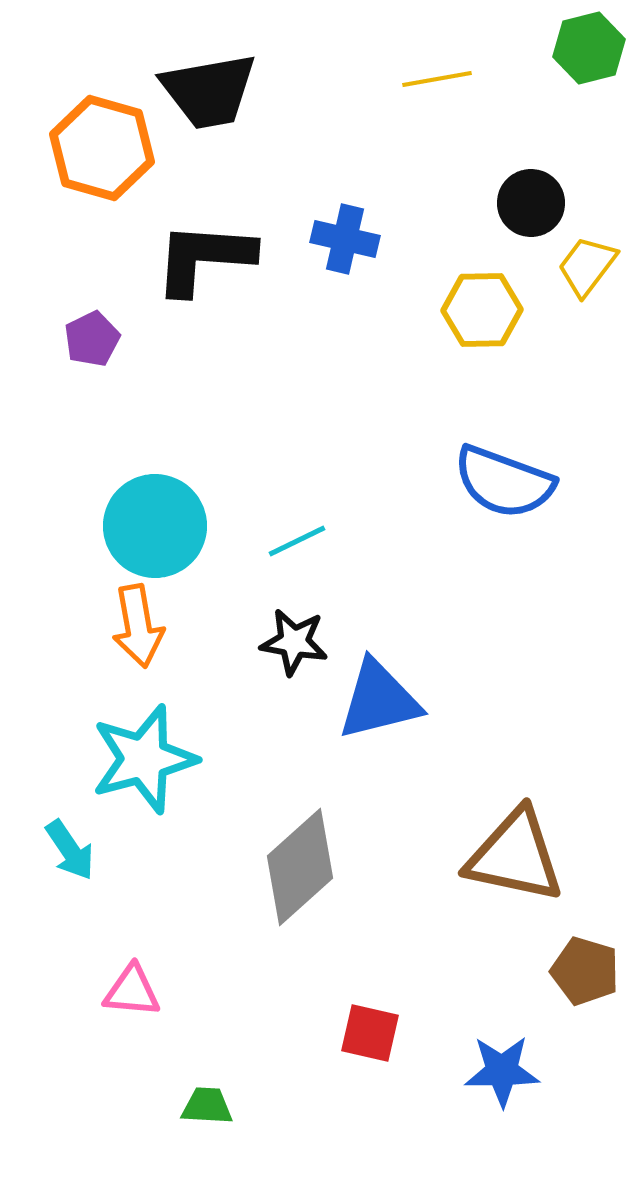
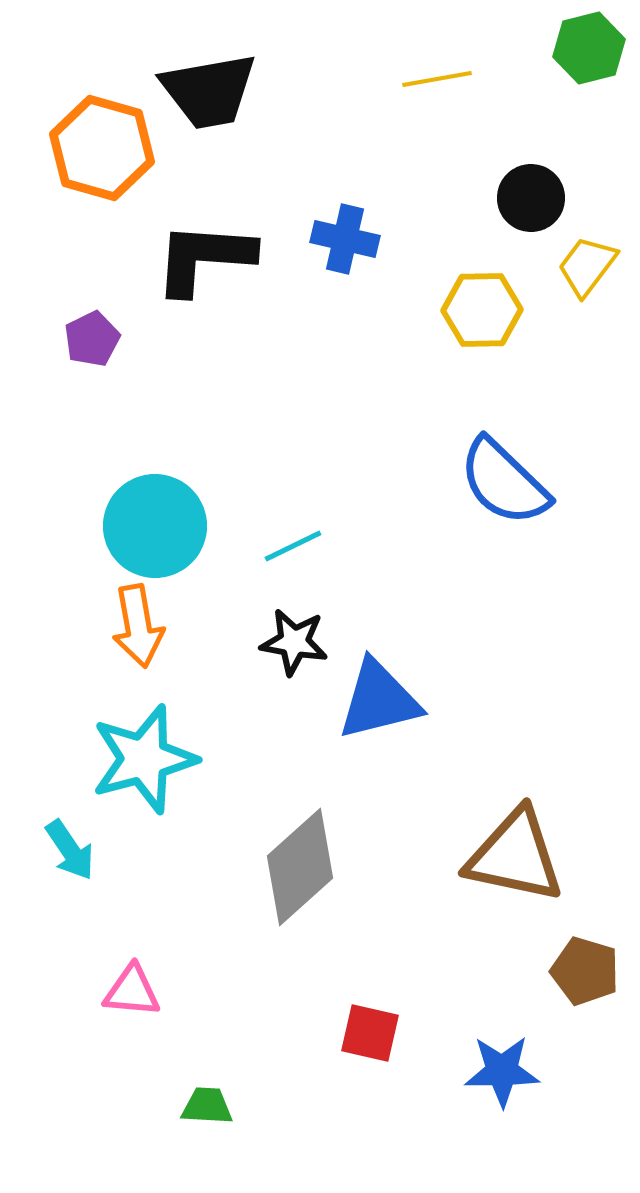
black circle: moved 5 px up
blue semicircle: rotated 24 degrees clockwise
cyan line: moved 4 px left, 5 px down
